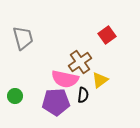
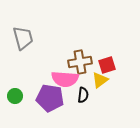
red square: moved 30 px down; rotated 18 degrees clockwise
brown cross: rotated 25 degrees clockwise
pink semicircle: rotated 8 degrees counterclockwise
purple pentagon: moved 6 px left, 4 px up; rotated 12 degrees clockwise
